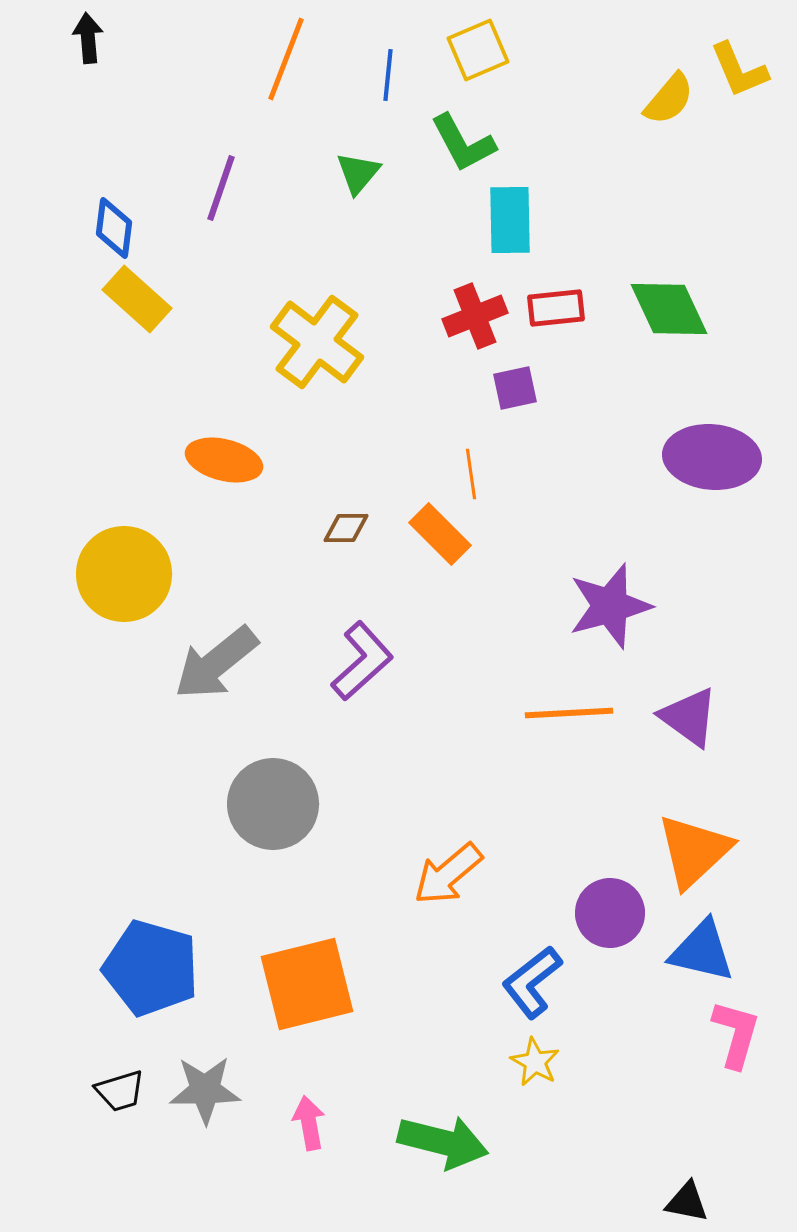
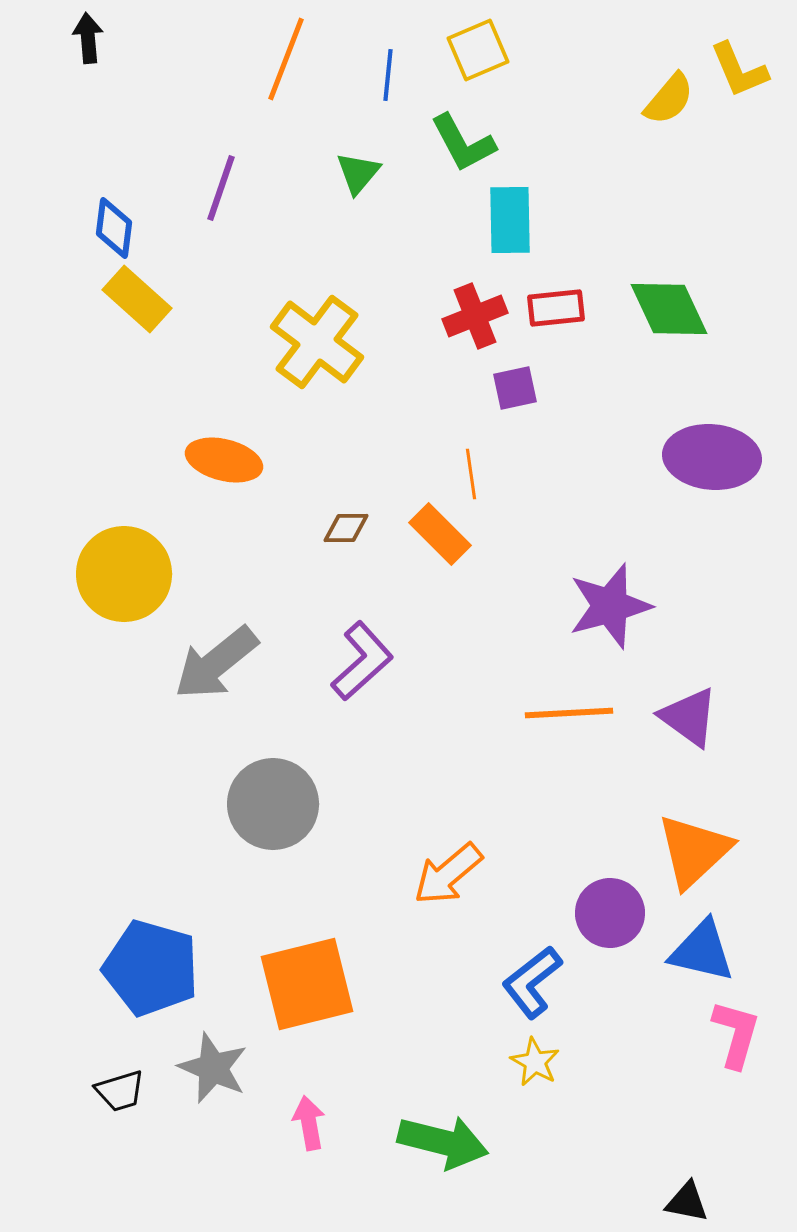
gray star at (205, 1090): moved 8 px right, 22 px up; rotated 24 degrees clockwise
